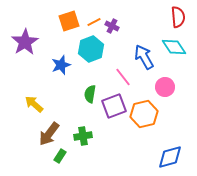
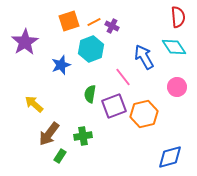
pink circle: moved 12 px right
